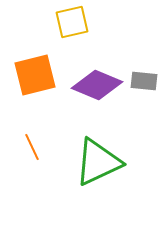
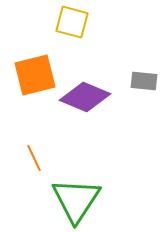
yellow square: rotated 28 degrees clockwise
purple diamond: moved 12 px left, 12 px down
orange line: moved 2 px right, 11 px down
green triangle: moved 22 px left, 38 px down; rotated 32 degrees counterclockwise
